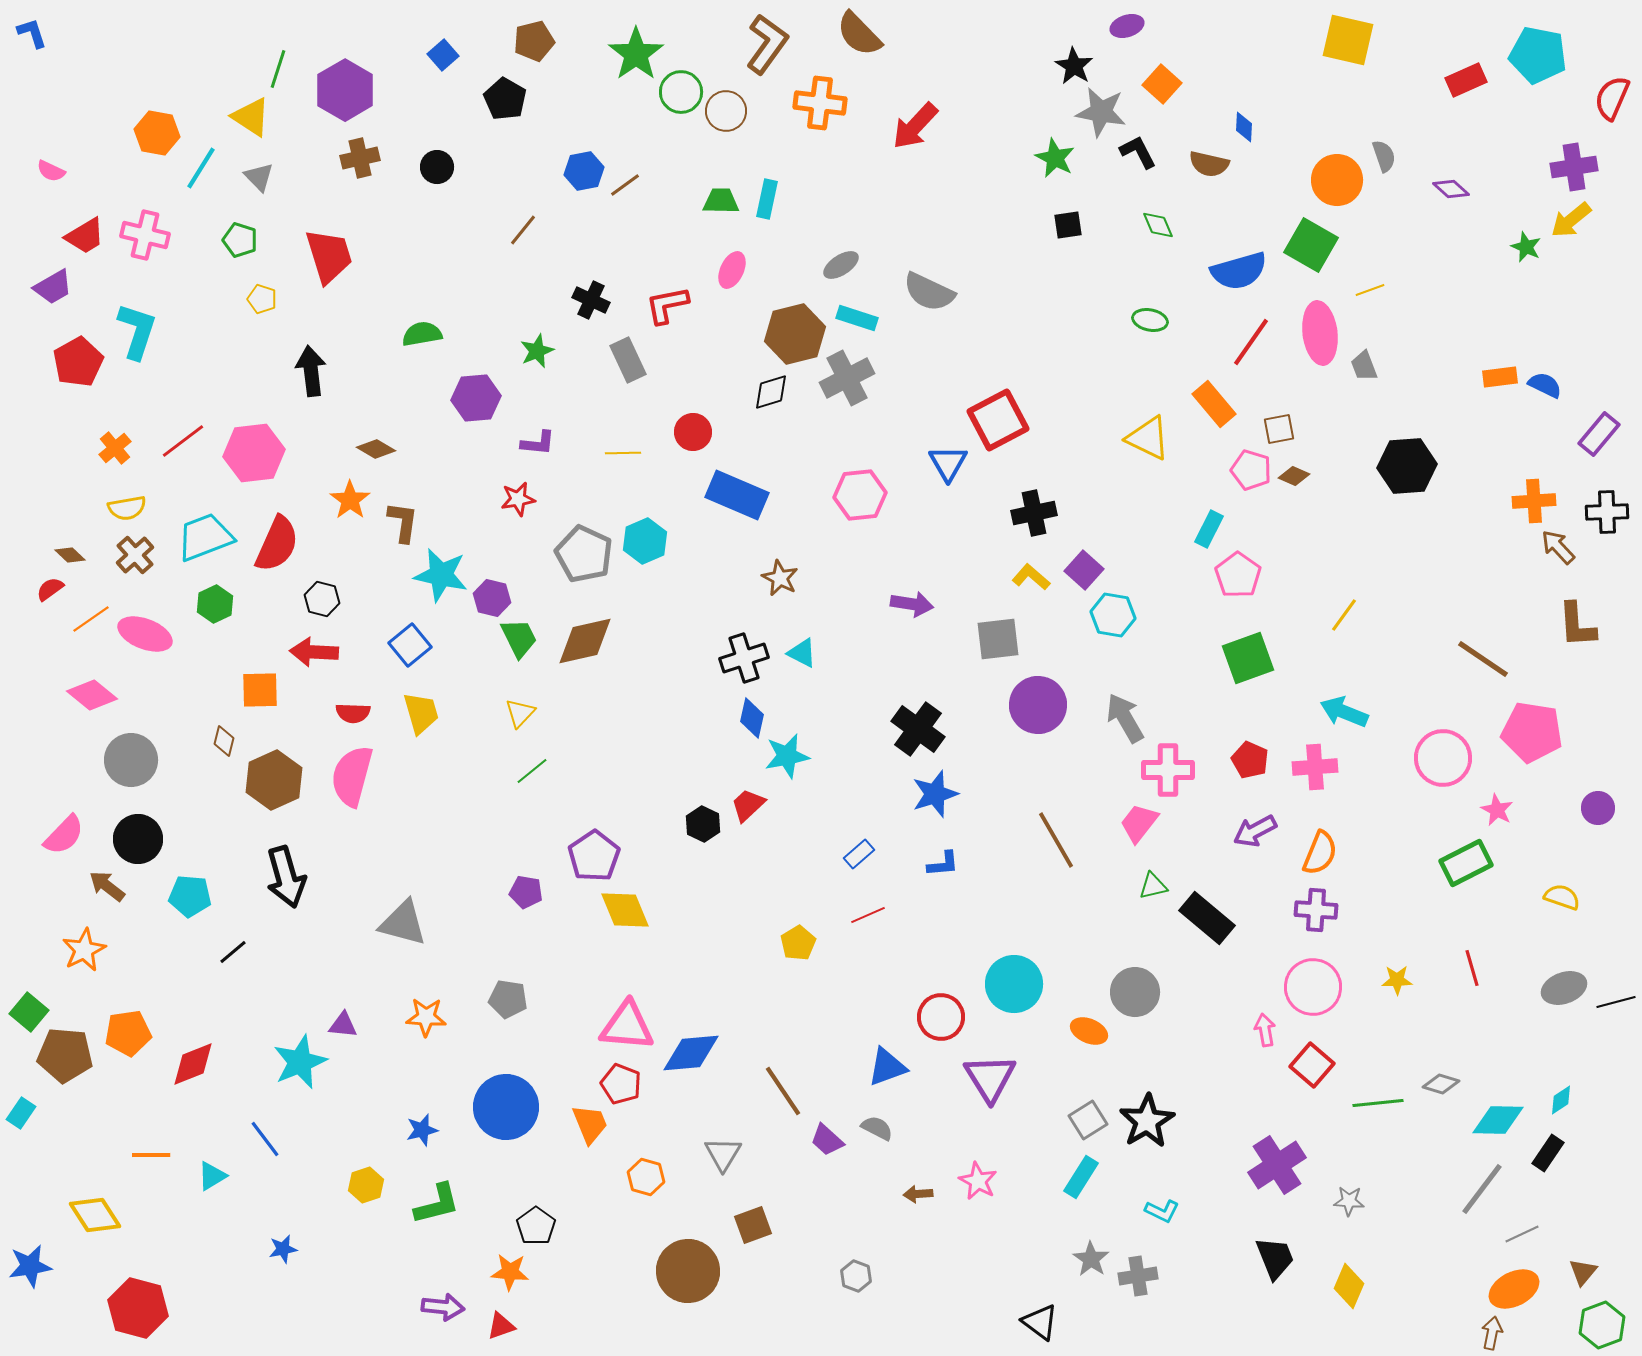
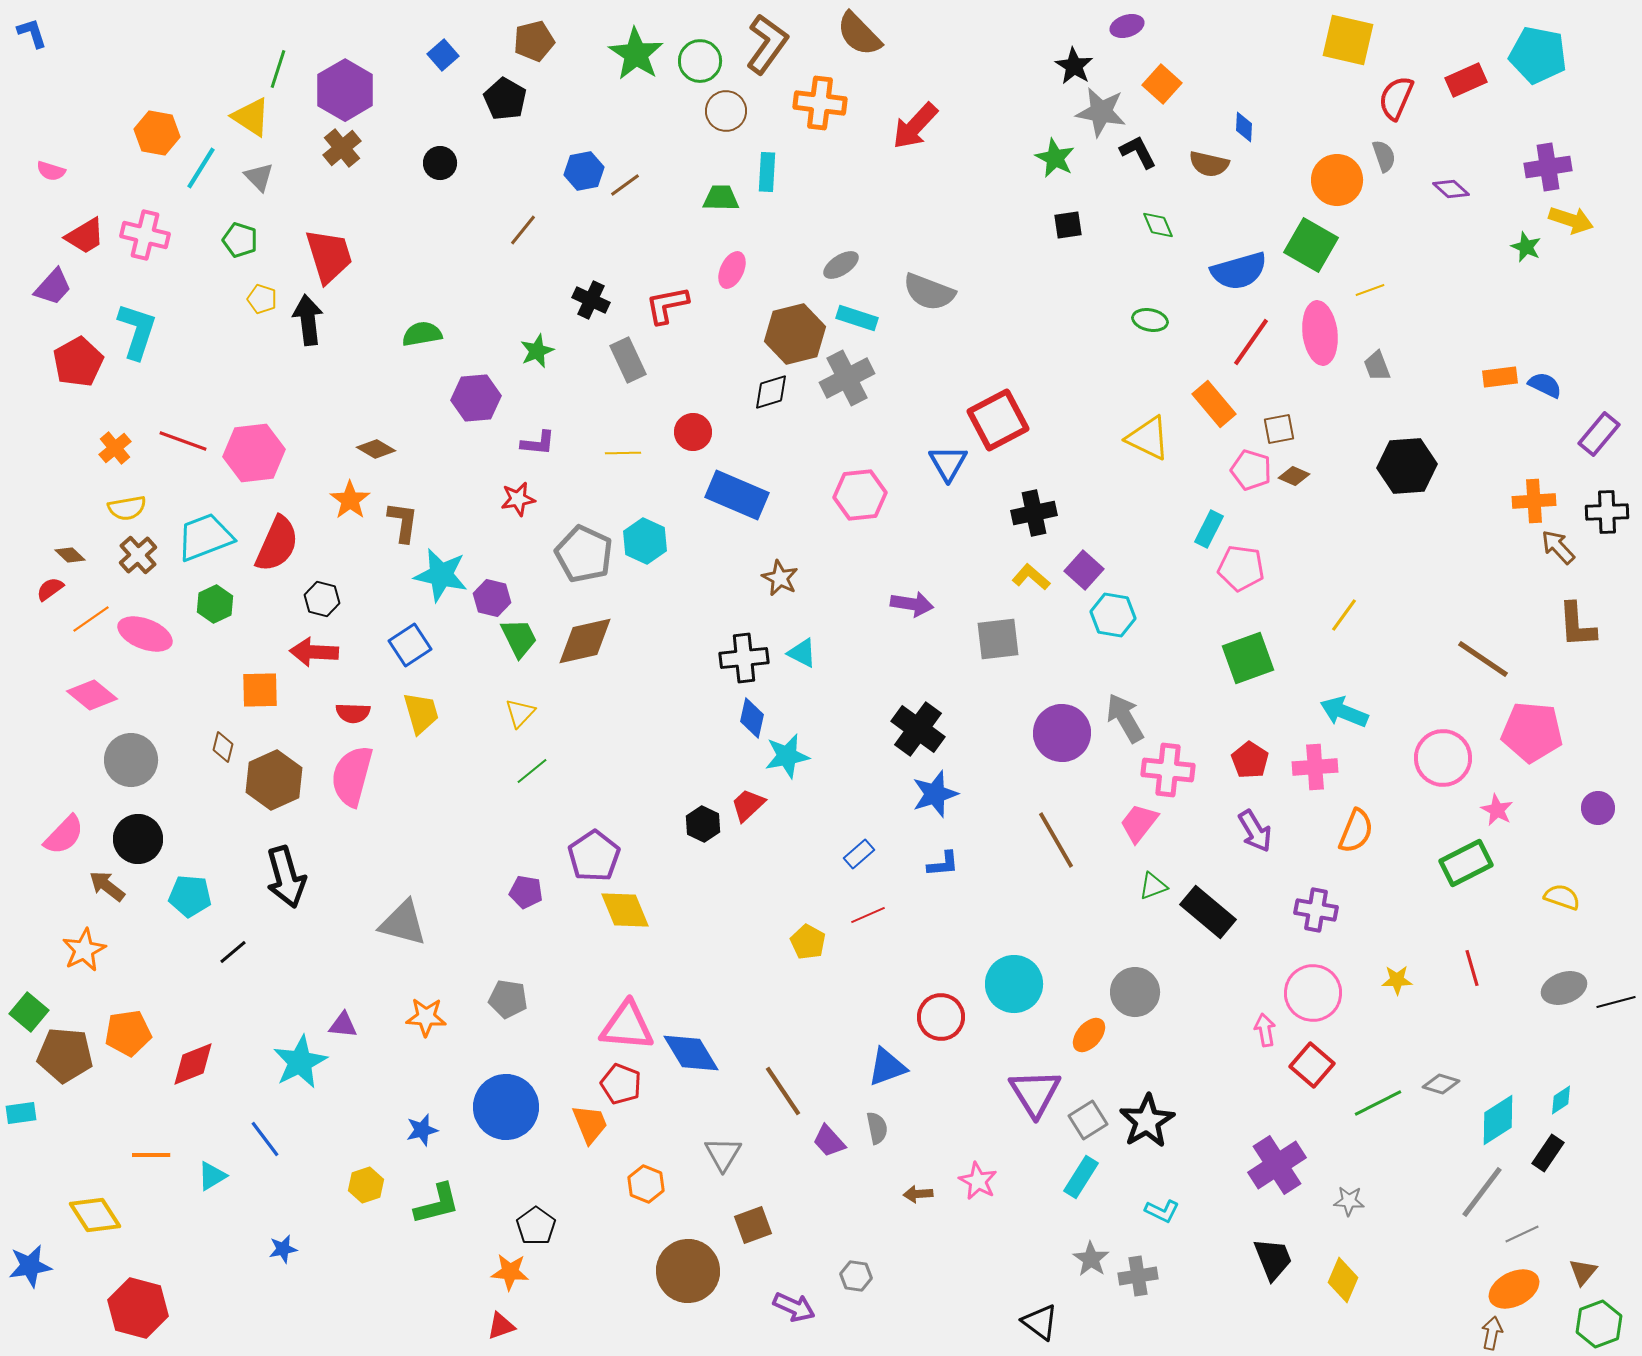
green star at (636, 54): rotated 4 degrees counterclockwise
green circle at (681, 92): moved 19 px right, 31 px up
red semicircle at (1612, 98): moved 216 px left
brown cross at (360, 158): moved 18 px left, 10 px up; rotated 27 degrees counterclockwise
black circle at (437, 167): moved 3 px right, 4 px up
purple cross at (1574, 167): moved 26 px left
pink semicircle at (51, 171): rotated 8 degrees counterclockwise
cyan rectangle at (767, 199): moved 27 px up; rotated 9 degrees counterclockwise
green trapezoid at (721, 201): moved 3 px up
yellow arrow at (1571, 220): rotated 123 degrees counterclockwise
purple trapezoid at (53, 287): rotated 18 degrees counterclockwise
gray semicircle at (929, 292): rotated 4 degrees counterclockwise
gray trapezoid at (1364, 366): moved 13 px right
black arrow at (311, 371): moved 3 px left, 51 px up
red line at (183, 441): rotated 57 degrees clockwise
cyan hexagon at (645, 541): rotated 12 degrees counterclockwise
brown cross at (135, 555): moved 3 px right
pink pentagon at (1238, 575): moved 3 px right, 7 px up; rotated 27 degrees counterclockwise
blue square at (410, 645): rotated 6 degrees clockwise
black cross at (744, 658): rotated 12 degrees clockwise
purple circle at (1038, 705): moved 24 px right, 28 px down
pink pentagon at (1532, 732): rotated 4 degrees counterclockwise
brown diamond at (224, 741): moved 1 px left, 6 px down
red pentagon at (1250, 760): rotated 9 degrees clockwise
pink cross at (1168, 770): rotated 6 degrees clockwise
purple arrow at (1255, 831): rotated 93 degrees counterclockwise
orange semicircle at (1320, 853): moved 36 px right, 22 px up
green triangle at (1153, 886): rotated 8 degrees counterclockwise
purple cross at (1316, 910): rotated 6 degrees clockwise
black rectangle at (1207, 918): moved 1 px right, 6 px up
yellow pentagon at (798, 943): moved 10 px right, 1 px up; rotated 12 degrees counterclockwise
pink circle at (1313, 987): moved 6 px down
orange ellipse at (1089, 1031): moved 4 px down; rotated 72 degrees counterclockwise
blue diamond at (691, 1053): rotated 64 degrees clockwise
cyan star at (300, 1062): rotated 4 degrees counterclockwise
purple triangle at (990, 1078): moved 45 px right, 15 px down
green line at (1378, 1103): rotated 21 degrees counterclockwise
cyan rectangle at (21, 1113): rotated 48 degrees clockwise
cyan diamond at (1498, 1120): rotated 34 degrees counterclockwise
gray semicircle at (877, 1128): rotated 52 degrees clockwise
purple trapezoid at (827, 1140): moved 2 px right, 1 px down; rotated 6 degrees clockwise
orange hexagon at (646, 1177): moved 7 px down; rotated 6 degrees clockwise
gray line at (1482, 1189): moved 3 px down
black trapezoid at (1275, 1258): moved 2 px left, 1 px down
gray hexagon at (856, 1276): rotated 12 degrees counterclockwise
yellow diamond at (1349, 1286): moved 6 px left, 6 px up
purple arrow at (443, 1307): moved 351 px right; rotated 18 degrees clockwise
green hexagon at (1602, 1325): moved 3 px left, 1 px up
